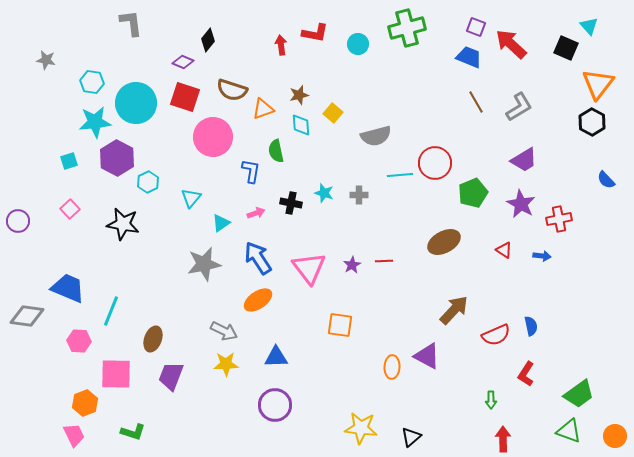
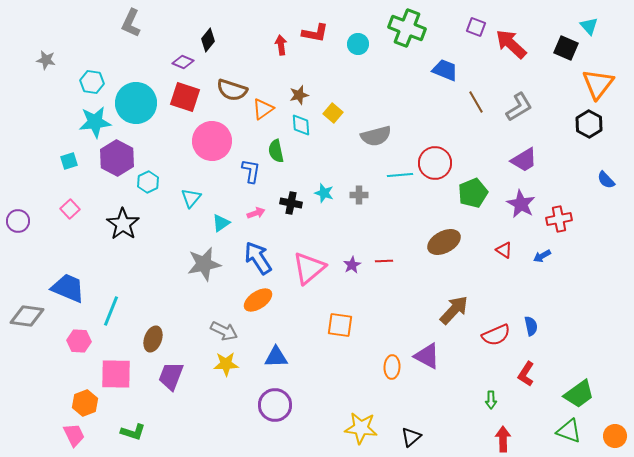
gray L-shape at (131, 23): rotated 148 degrees counterclockwise
green cross at (407, 28): rotated 36 degrees clockwise
blue trapezoid at (469, 57): moved 24 px left, 13 px down
orange triangle at (263, 109): rotated 15 degrees counterclockwise
black hexagon at (592, 122): moved 3 px left, 2 px down
pink circle at (213, 137): moved 1 px left, 4 px down
black star at (123, 224): rotated 24 degrees clockwise
blue arrow at (542, 256): rotated 144 degrees clockwise
pink triangle at (309, 268): rotated 27 degrees clockwise
